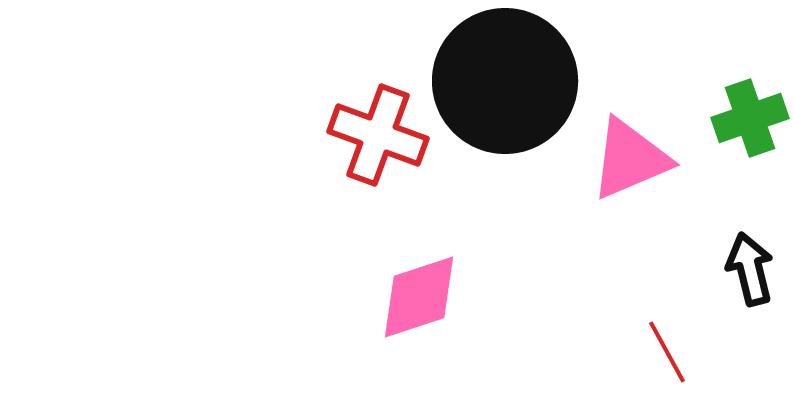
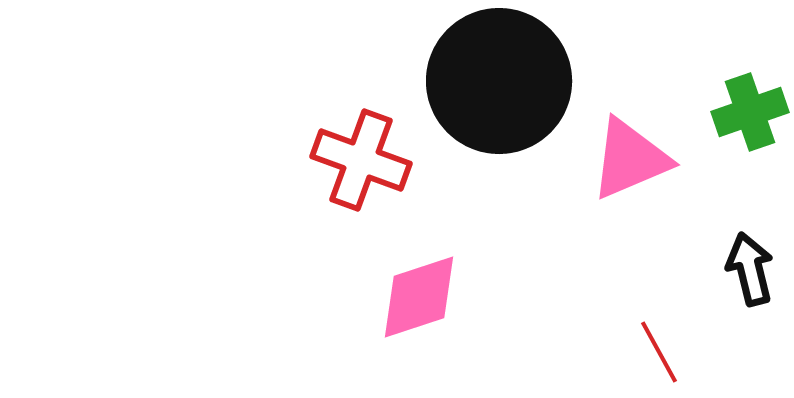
black circle: moved 6 px left
green cross: moved 6 px up
red cross: moved 17 px left, 25 px down
red line: moved 8 px left
